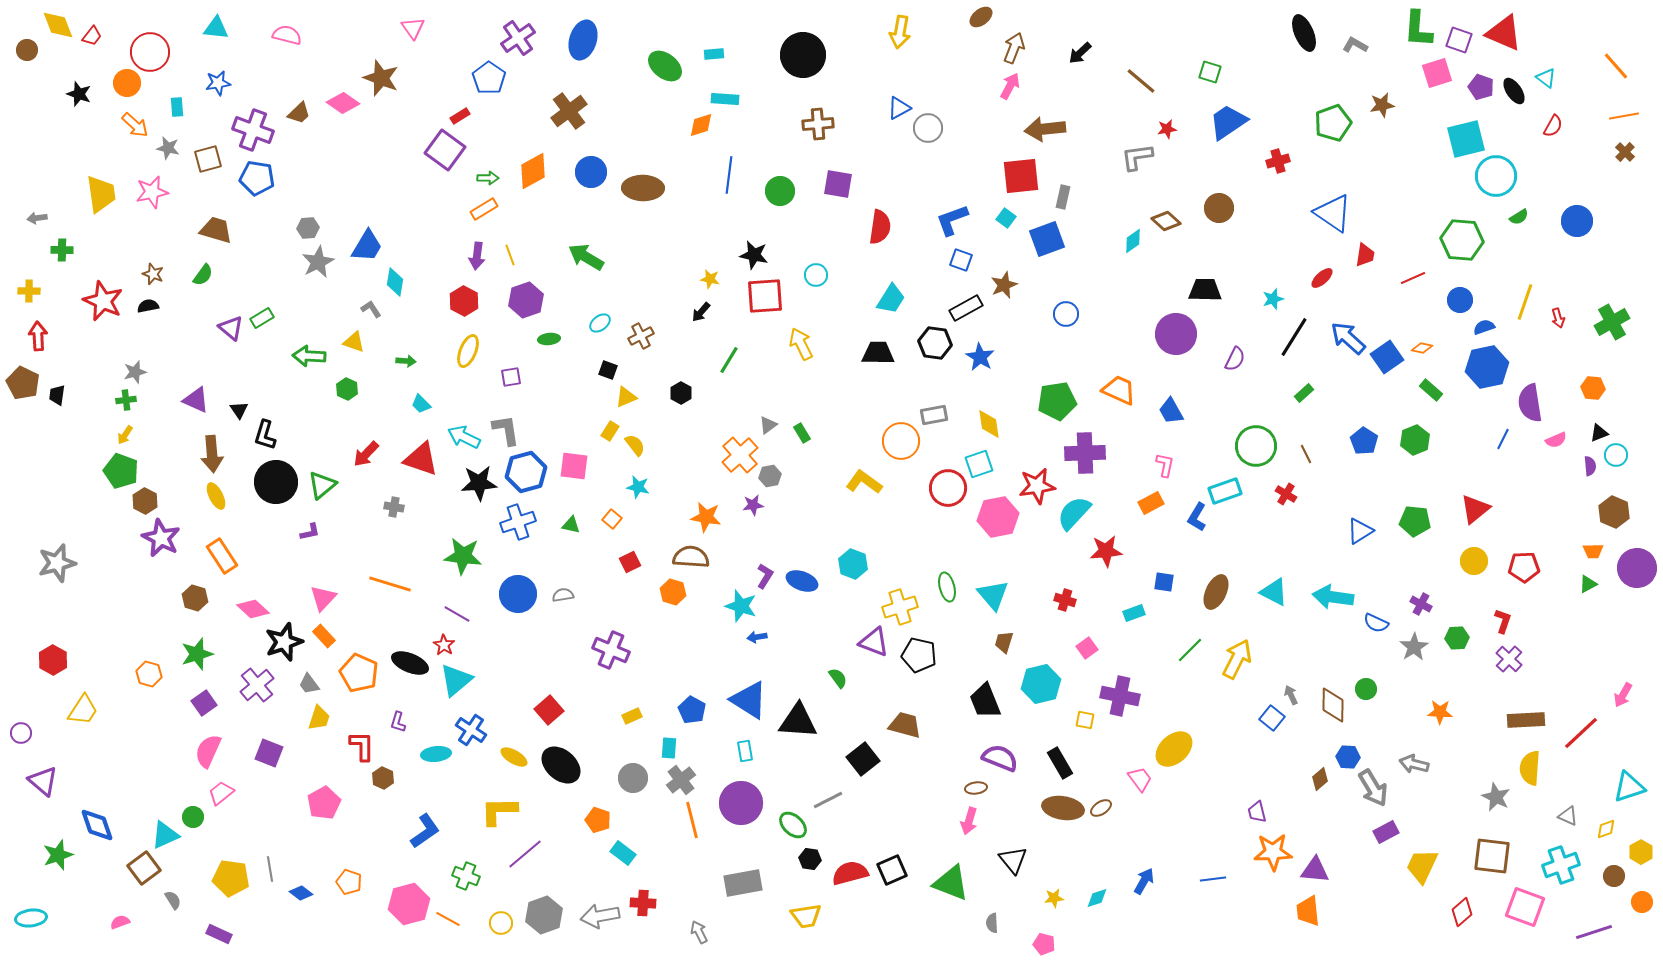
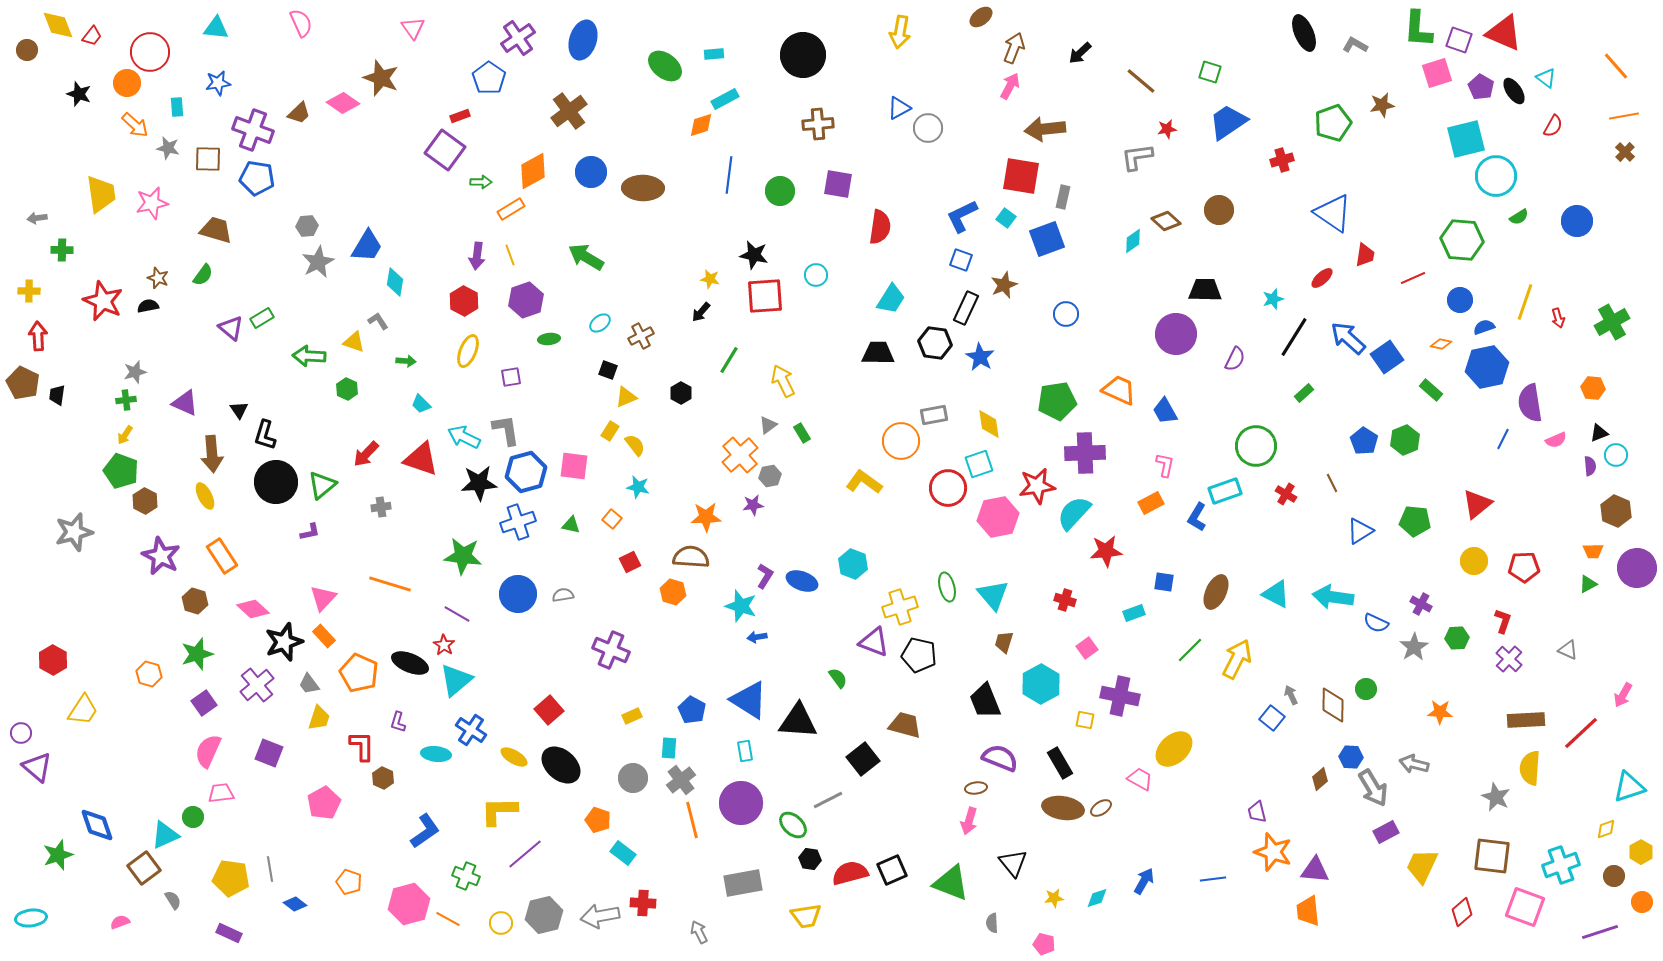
pink semicircle at (287, 35): moved 14 px right, 12 px up; rotated 52 degrees clockwise
purple pentagon at (1481, 87): rotated 10 degrees clockwise
cyan rectangle at (725, 99): rotated 32 degrees counterclockwise
red rectangle at (460, 116): rotated 12 degrees clockwise
brown square at (208, 159): rotated 16 degrees clockwise
red cross at (1278, 161): moved 4 px right, 1 px up
red square at (1021, 176): rotated 15 degrees clockwise
green arrow at (488, 178): moved 7 px left, 4 px down
pink star at (152, 192): moved 11 px down
brown circle at (1219, 208): moved 2 px down
orange rectangle at (484, 209): moved 27 px right
blue L-shape at (952, 220): moved 10 px right, 4 px up; rotated 6 degrees counterclockwise
gray hexagon at (308, 228): moved 1 px left, 2 px up
brown star at (153, 274): moved 5 px right, 4 px down
black rectangle at (966, 308): rotated 36 degrees counterclockwise
gray L-shape at (371, 309): moved 7 px right, 12 px down
yellow arrow at (801, 344): moved 18 px left, 37 px down
orange diamond at (1422, 348): moved 19 px right, 4 px up
purple triangle at (196, 400): moved 11 px left, 3 px down
blue trapezoid at (1171, 411): moved 6 px left
green hexagon at (1415, 440): moved 10 px left
brown line at (1306, 454): moved 26 px right, 29 px down
yellow ellipse at (216, 496): moved 11 px left
gray cross at (394, 507): moved 13 px left; rotated 18 degrees counterclockwise
red triangle at (1475, 509): moved 2 px right, 5 px up
brown hexagon at (1614, 512): moved 2 px right, 1 px up
orange star at (706, 517): rotated 12 degrees counterclockwise
purple star at (161, 538): moved 18 px down
gray star at (57, 563): moved 17 px right, 31 px up
cyan triangle at (1274, 592): moved 2 px right, 2 px down
brown hexagon at (195, 598): moved 3 px down
cyan hexagon at (1041, 684): rotated 15 degrees counterclockwise
cyan ellipse at (436, 754): rotated 12 degrees clockwise
blue hexagon at (1348, 757): moved 3 px right
pink trapezoid at (1140, 779): rotated 24 degrees counterclockwise
purple triangle at (43, 781): moved 6 px left, 14 px up
pink trapezoid at (221, 793): rotated 32 degrees clockwise
gray triangle at (1568, 816): moved 166 px up
orange star at (1273, 852): rotated 21 degrees clockwise
black triangle at (1013, 860): moved 3 px down
blue diamond at (301, 893): moved 6 px left, 11 px down
gray hexagon at (544, 915): rotated 6 degrees clockwise
purple line at (1594, 932): moved 6 px right
purple rectangle at (219, 934): moved 10 px right, 1 px up
